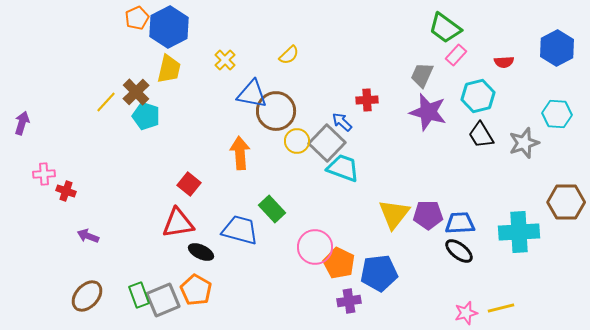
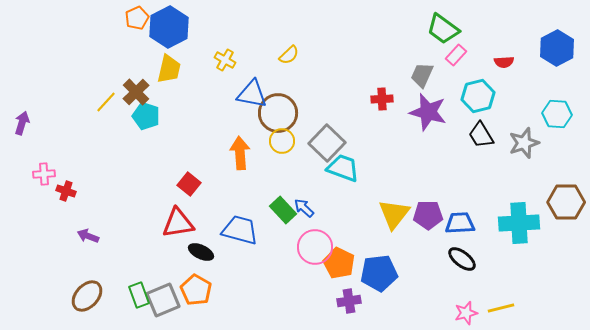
green trapezoid at (445, 28): moved 2 px left, 1 px down
yellow cross at (225, 60): rotated 15 degrees counterclockwise
red cross at (367, 100): moved 15 px right, 1 px up
brown circle at (276, 111): moved 2 px right, 2 px down
blue arrow at (342, 122): moved 38 px left, 86 px down
yellow circle at (297, 141): moved 15 px left
green rectangle at (272, 209): moved 11 px right, 1 px down
cyan cross at (519, 232): moved 9 px up
black ellipse at (459, 251): moved 3 px right, 8 px down
